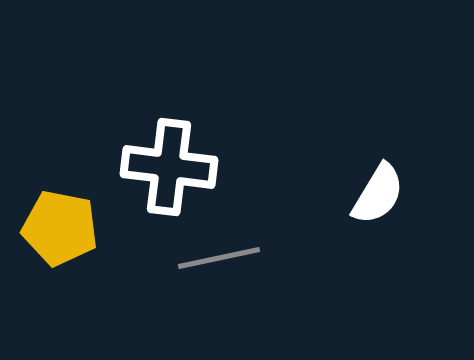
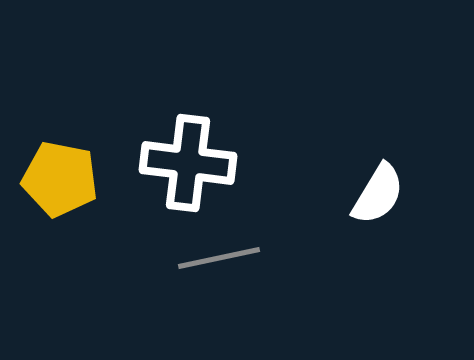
white cross: moved 19 px right, 4 px up
yellow pentagon: moved 49 px up
